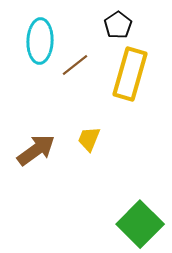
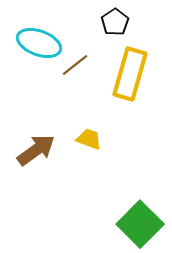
black pentagon: moved 3 px left, 3 px up
cyan ellipse: moved 1 px left, 2 px down; rotated 72 degrees counterclockwise
yellow trapezoid: rotated 88 degrees clockwise
